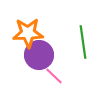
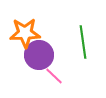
orange star: moved 3 px left
